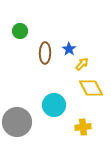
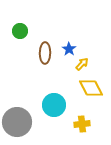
yellow cross: moved 1 px left, 3 px up
